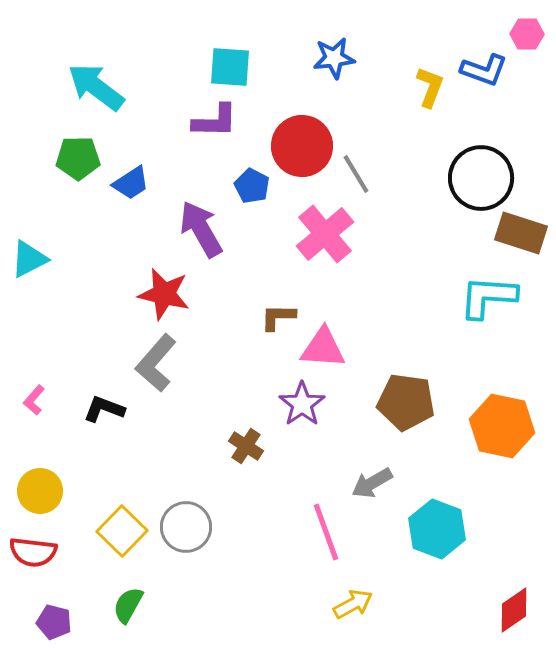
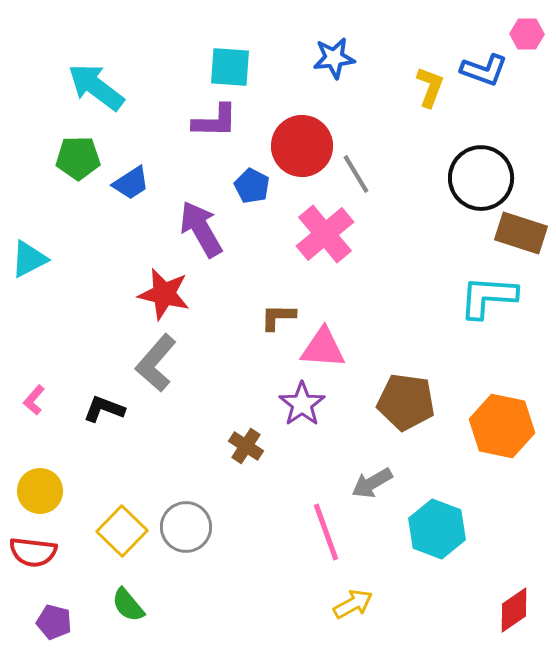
green semicircle: rotated 69 degrees counterclockwise
